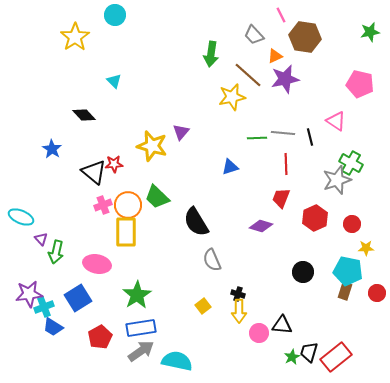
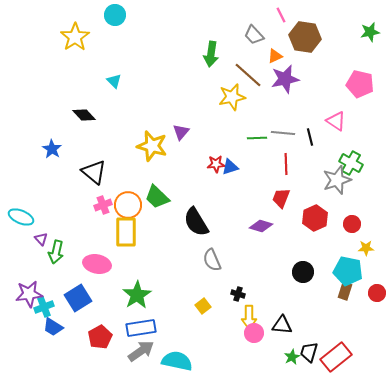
red star at (114, 164): moved 102 px right
yellow arrow at (239, 311): moved 10 px right, 6 px down
pink circle at (259, 333): moved 5 px left
